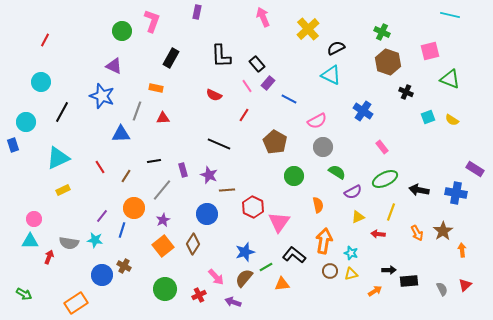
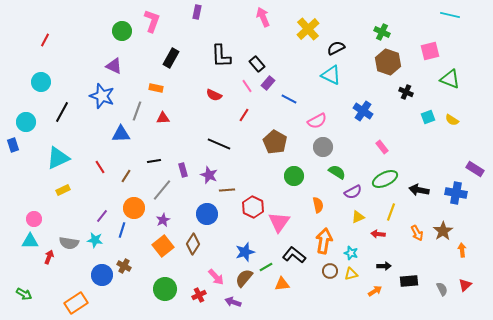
black arrow at (389, 270): moved 5 px left, 4 px up
